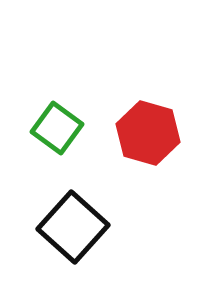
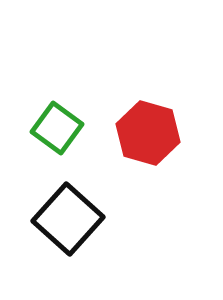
black square: moved 5 px left, 8 px up
